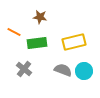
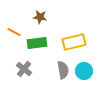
gray semicircle: rotated 60 degrees clockwise
